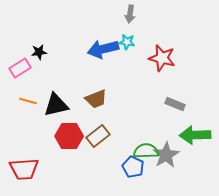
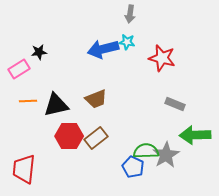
pink rectangle: moved 1 px left, 1 px down
orange line: rotated 18 degrees counterclockwise
brown rectangle: moved 2 px left, 2 px down
red trapezoid: rotated 100 degrees clockwise
